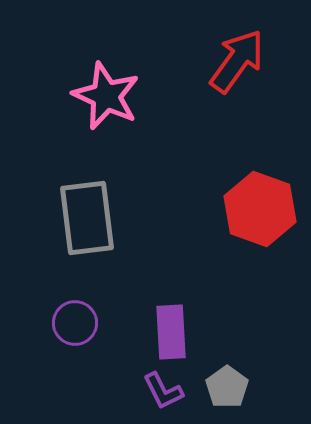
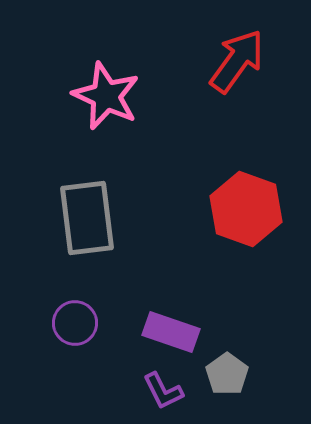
red hexagon: moved 14 px left
purple rectangle: rotated 68 degrees counterclockwise
gray pentagon: moved 13 px up
